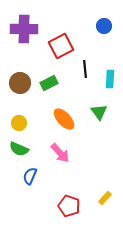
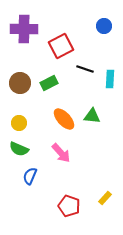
black line: rotated 66 degrees counterclockwise
green triangle: moved 7 px left, 4 px down; rotated 48 degrees counterclockwise
pink arrow: moved 1 px right
